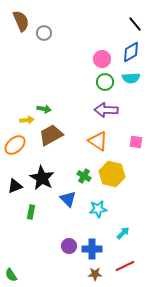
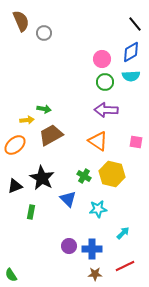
cyan semicircle: moved 2 px up
